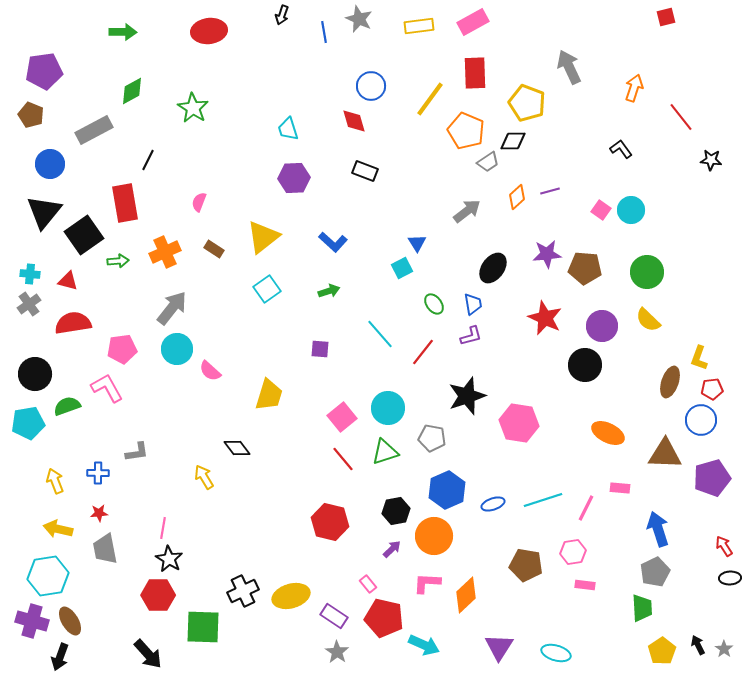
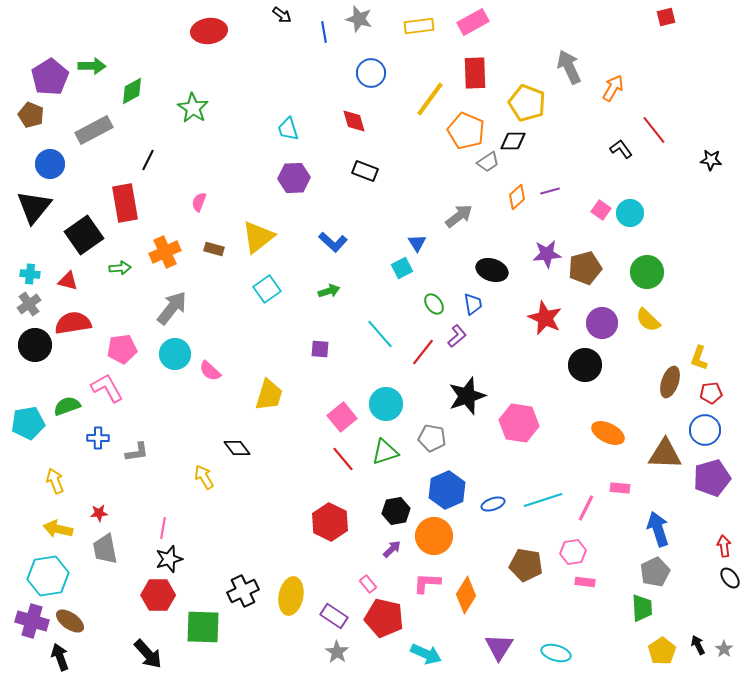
black arrow at (282, 15): rotated 72 degrees counterclockwise
gray star at (359, 19): rotated 8 degrees counterclockwise
green arrow at (123, 32): moved 31 px left, 34 px down
purple pentagon at (44, 71): moved 6 px right, 6 px down; rotated 24 degrees counterclockwise
blue circle at (371, 86): moved 13 px up
orange arrow at (634, 88): moved 21 px left; rotated 12 degrees clockwise
red line at (681, 117): moved 27 px left, 13 px down
cyan circle at (631, 210): moved 1 px left, 3 px down
gray arrow at (467, 211): moved 8 px left, 5 px down
black triangle at (44, 212): moved 10 px left, 5 px up
yellow triangle at (263, 237): moved 5 px left
brown rectangle at (214, 249): rotated 18 degrees counterclockwise
green arrow at (118, 261): moved 2 px right, 7 px down
black ellipse at (493, 268): moved 1 px left, 2 px down; rotated 72 degrees clockwise
brown pentagon at (585, 268): rotated 20 degrees counterclockwise
purple circle at (602, 326): moved 3 px up
purple L-shape at (471, 336): moved 14 px left; rotated 25 degrees counterclockwise
cyan circle at (177, 349): moved 2 px left, 5 px down
black circle at (35, 374): moved 29 px up
red pentagon at (712, 389): moved 1 px left, 4 px down
cyan circle at (388, 408): moved 2 px left, 4 px up
blue circle at (701, 420): moved 4 px right, 10 px down
blue cross at (98, 473): moved 35 px up
red hexagon at (330, 522): rotated 12 degrees clockwise
red arrow at (724, 546): rotated 25 degrees clockwise
black star at (169, 559): rotated 24 degrees clockwise
black ellipse at (730, 578): rotated 55 degrees clockwise
pink rectangle at (585, 585): moved 3 px up
orange diamond at (466, 595): rotated 15 degrees counterclockwise
yellow ellipse at (291, 596): rotated 63 degrees counterclockwise
brown ellipse at (70, 621): rotated 24 degrees counterclockwise
cyan arrow at (424, 645): moved 2 px right, 9 px down
black arrow at (60, 657): rotated 140 degrees clockwise
